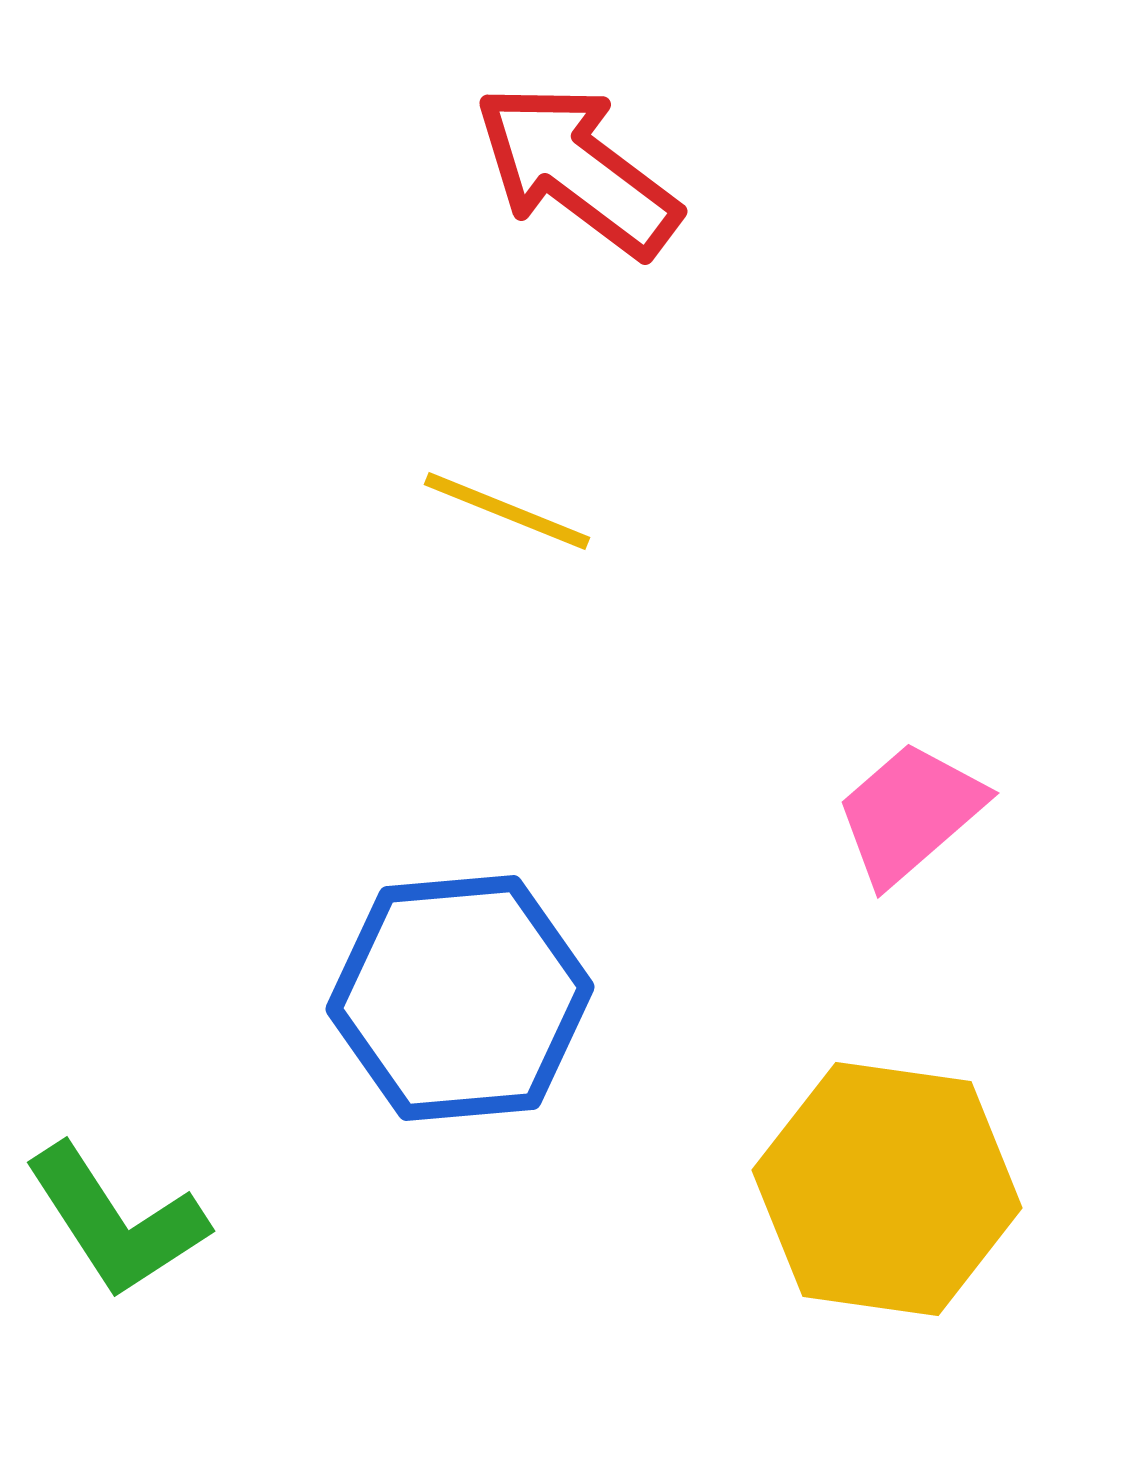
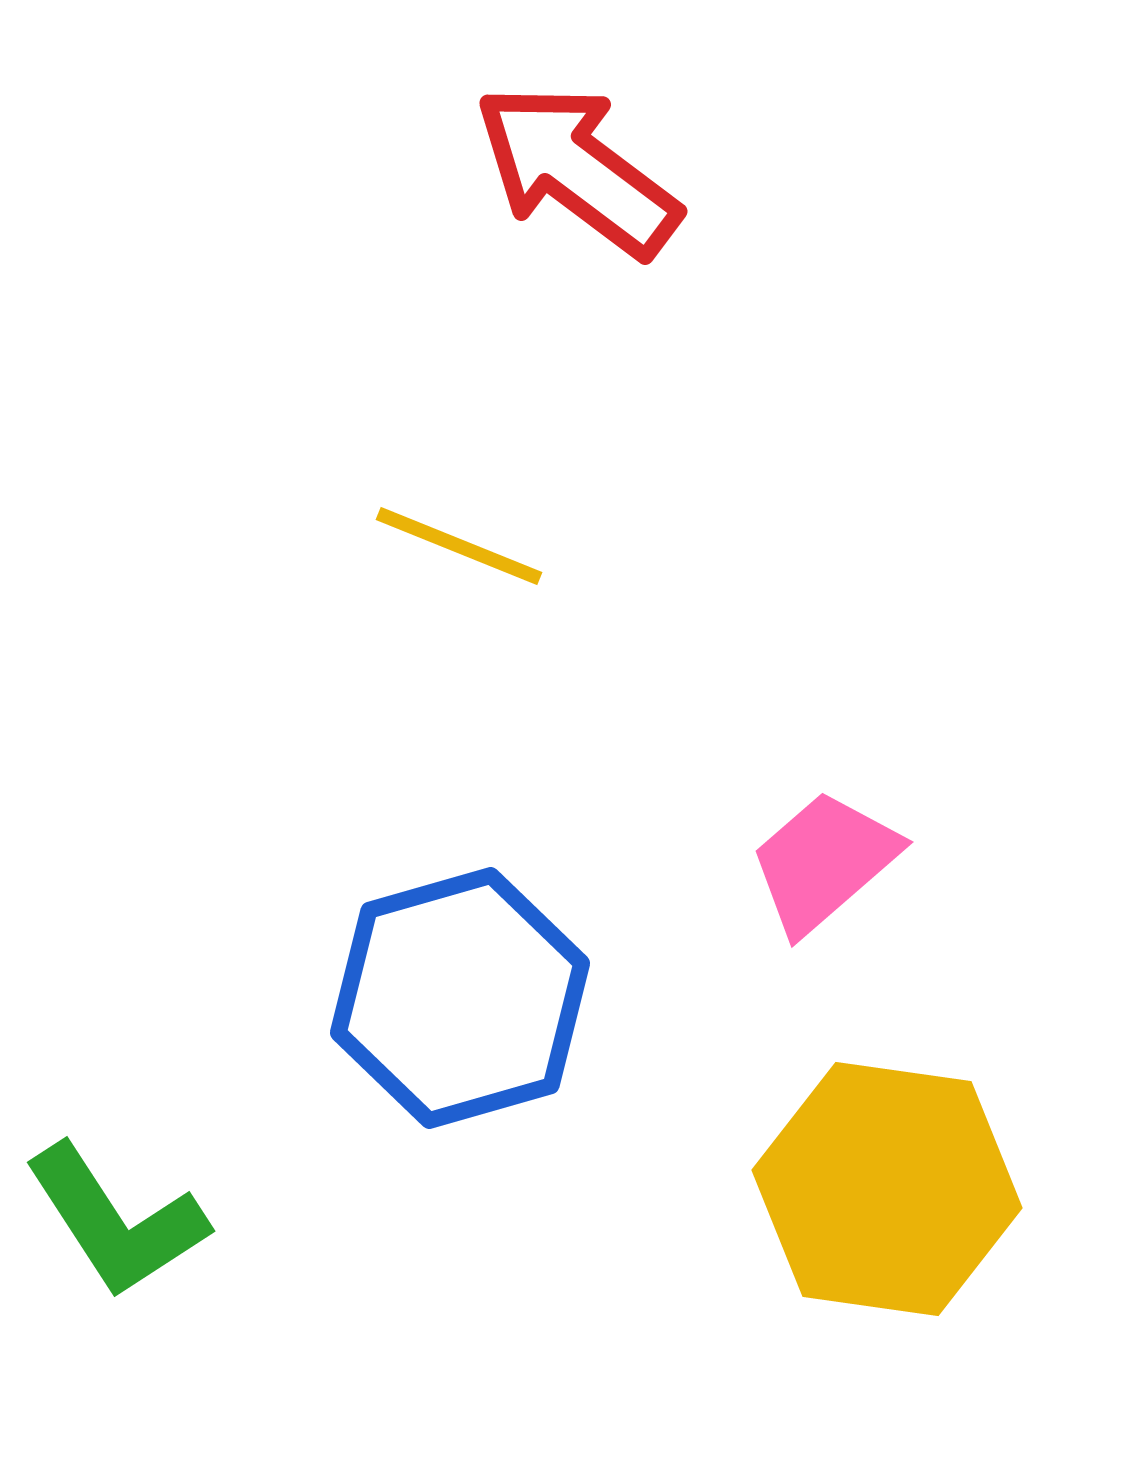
yellow line: moved 48 px left, 35 px down
pink trapezoid: moved 86 px left, 49 px down
blue hexagon: rotated 11 degrees counterclockwise
